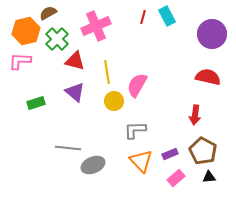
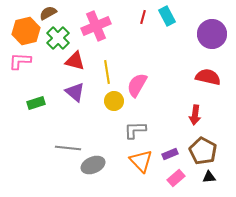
green cross: moved 1 px right, 1 px up
